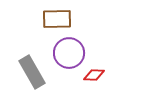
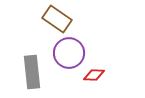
brown rectangle: rotated 36 degrees clockwise
gray rectangle: rotated 24 degrees clockwise
